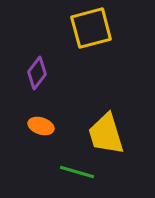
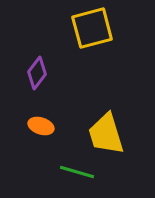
yellow square: moved 1 px right
